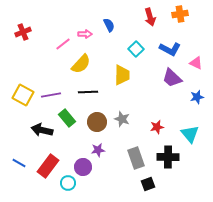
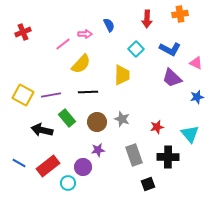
red arrow: moved 3 px left, 2 px down; rotated 18 degrees clockwise
gray rectangle: moved 2 px left, 3 px up
red rectangle: rotated 15 degrees clockwise
